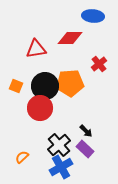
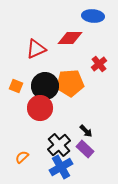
red triangle: rotated 15 degrees counterclockwise
